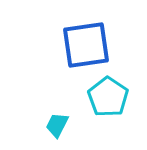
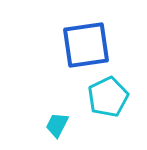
cyan pentagon: rotated 12 degrees clockwise
